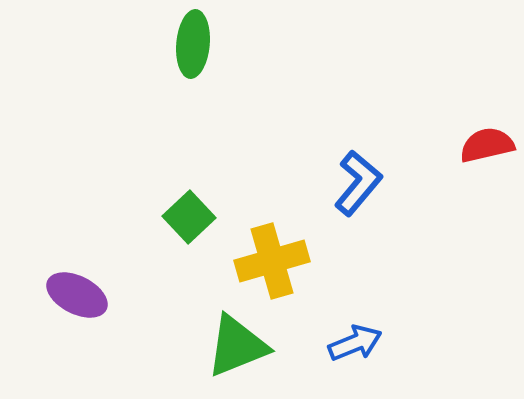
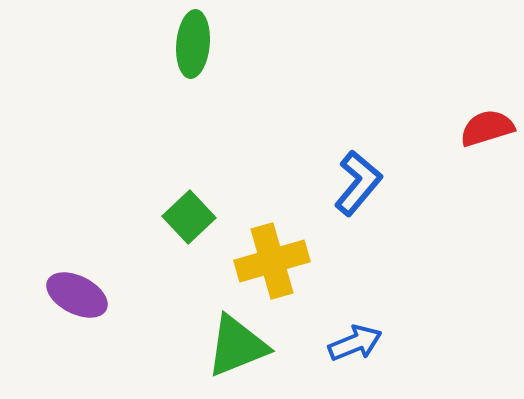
red semicircle: moved 17 px up; rotated 4 degrees counterclockwise
